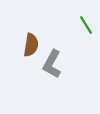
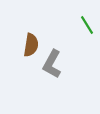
green line: moved 1 px right
